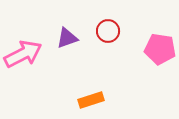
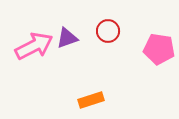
pink pentagon: moved 1 px left
pink arrow: moved 11 px right, 8 px up
